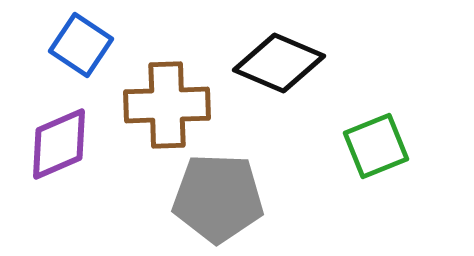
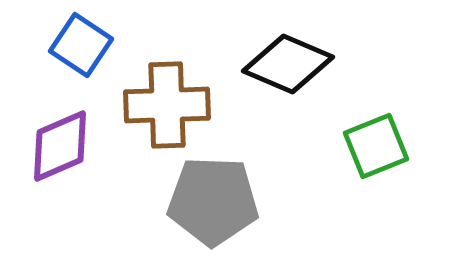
black diamond: moved 9 px right, 1 px down
purple diamond: moved 1 px right, 2 px down
gray pentagon: moved 5 px left, 3 px down
